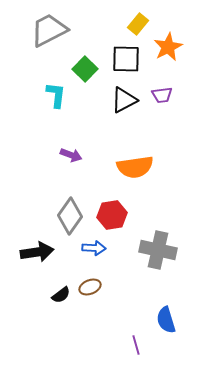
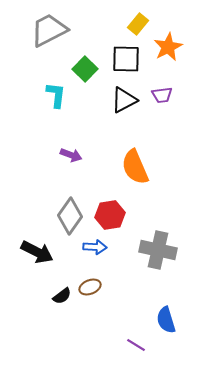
orange semicircle: rotated 75 degrees clockwise
red hexagon: moved 2 px left
blue arrow: moved 1 px right, 1 px up
black arrow: rotated 36 degrees clockwise
black semicircle: moved 1 px right, 1 px down
purple line: rotated 42 degrees counterclockwise
